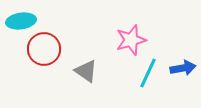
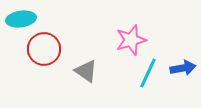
cyan ellipse: moved 2 px up
